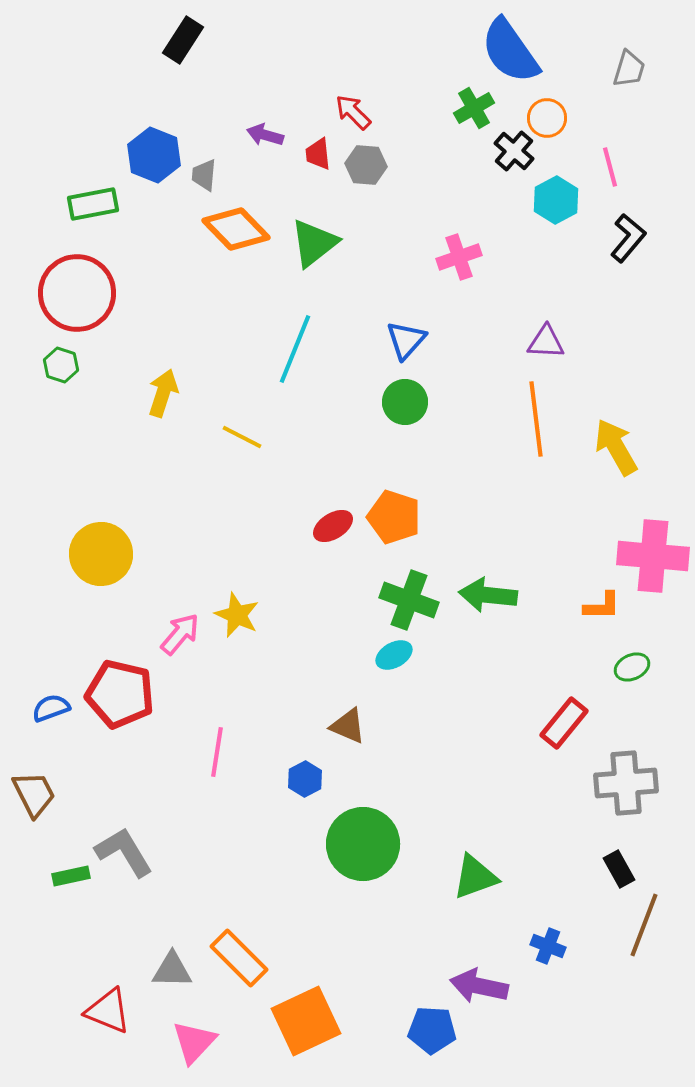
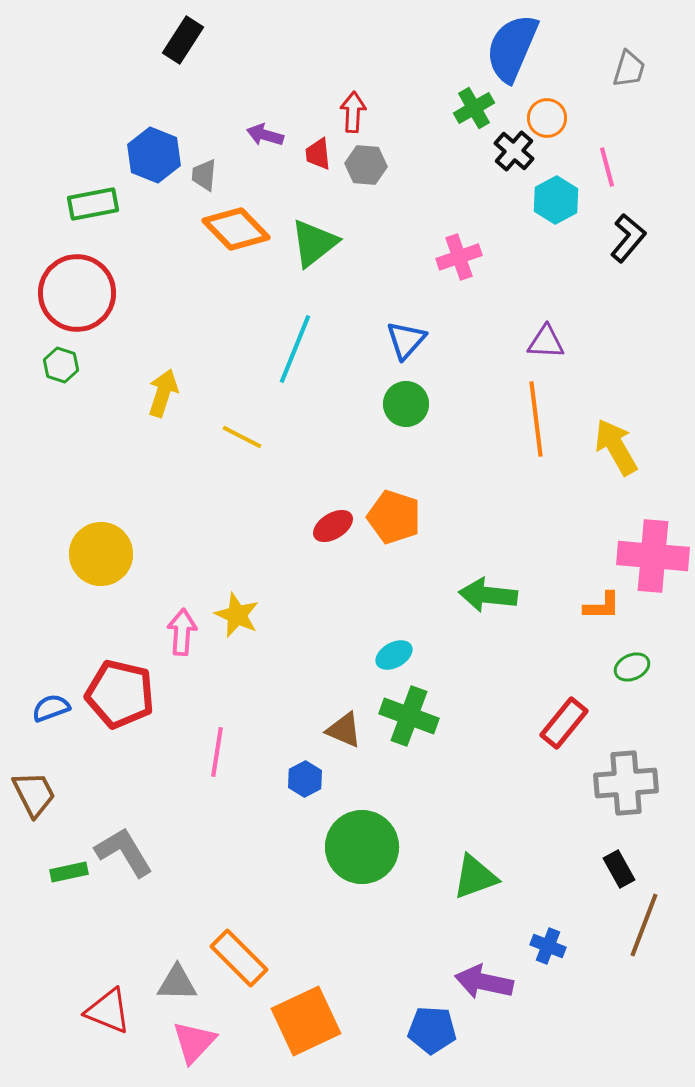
blue semicircle at (510, 51): moved 2 px right, 3 px up; rotated 58 degrees clockwise
red arrow at (353, 112): rotated 48 degrees clockwise
pink line at (610, 167): moved 3 px left
green circle at (405, 402): moved 1 px right, 2 px down
green cross at (409, 600): moved 116 px down
pink arrow at (180, 634): moved 2 px right, 2 px up; rotated 36 degrees counterclockwise
brown triangle at (348, 726): moved 4 px left, 4 px down
green circle at (363, 844): moved 1 px left, 3 px down
green rectangle at (71, 876): moved 2 px left, 4 px up
gray triangle at (172, 970): moved 5 px right, 13 px down
purple arrow at (479, 986): moved 5 px right, 4 px up
